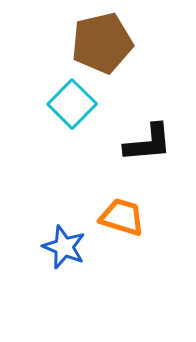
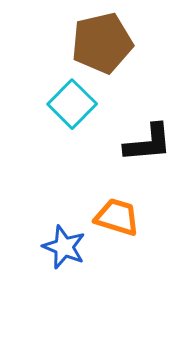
orange trapezoid: moved 5 px left
